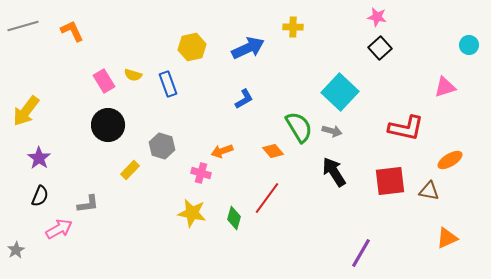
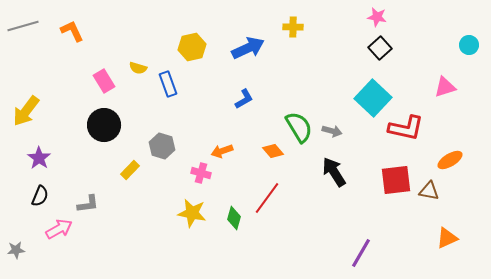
yellow semicircle: moved 5 px right, 7 px up
cyan square: moved 33 px right, 6 px down
black circle: moved 4 px left
red square: moved 6 px right, 1 px up
gray star: rotated 24 degrees clockwise
